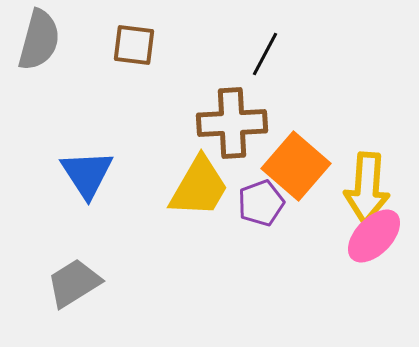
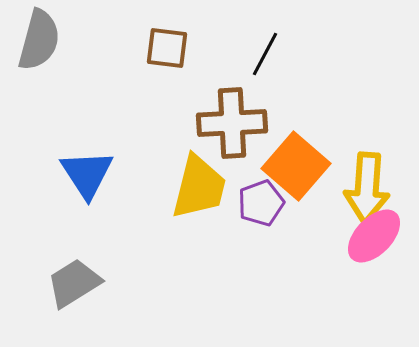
brown square: moved 33 px right, 3 px down
yellow trapezoid: rotated 16 degrees counterclockwise
